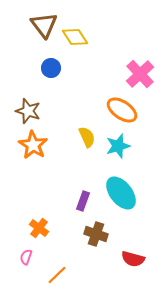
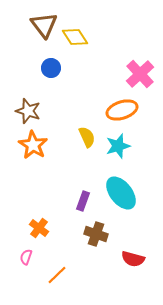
orange ellipse: rotated 52 degrees counterclockwise
